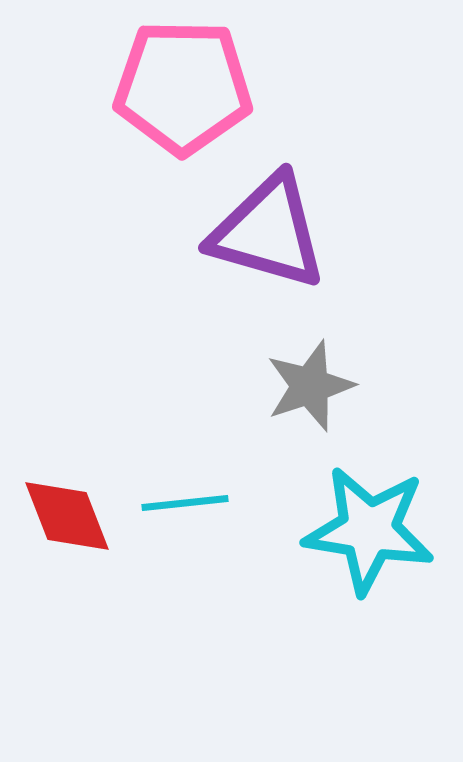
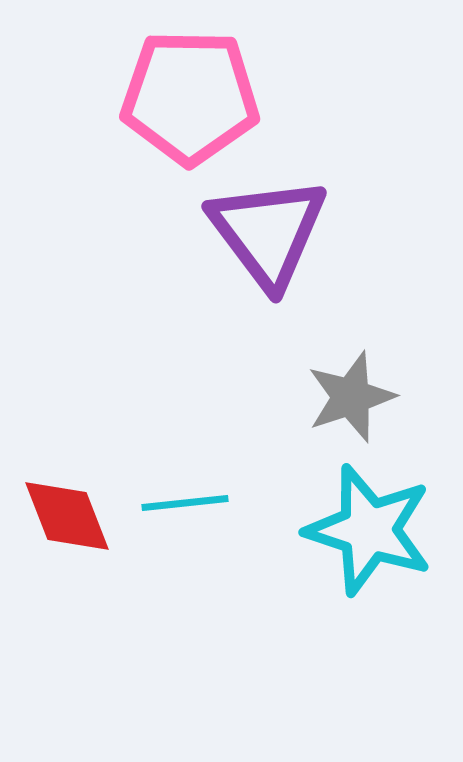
pink pentagon: moved 7 px right, 10 px down
purple triangle: rotated 37 degrees clockwise
gray star: moved 41 px right, 11 px down
cyan star: rotated 9 degrees clockwise
